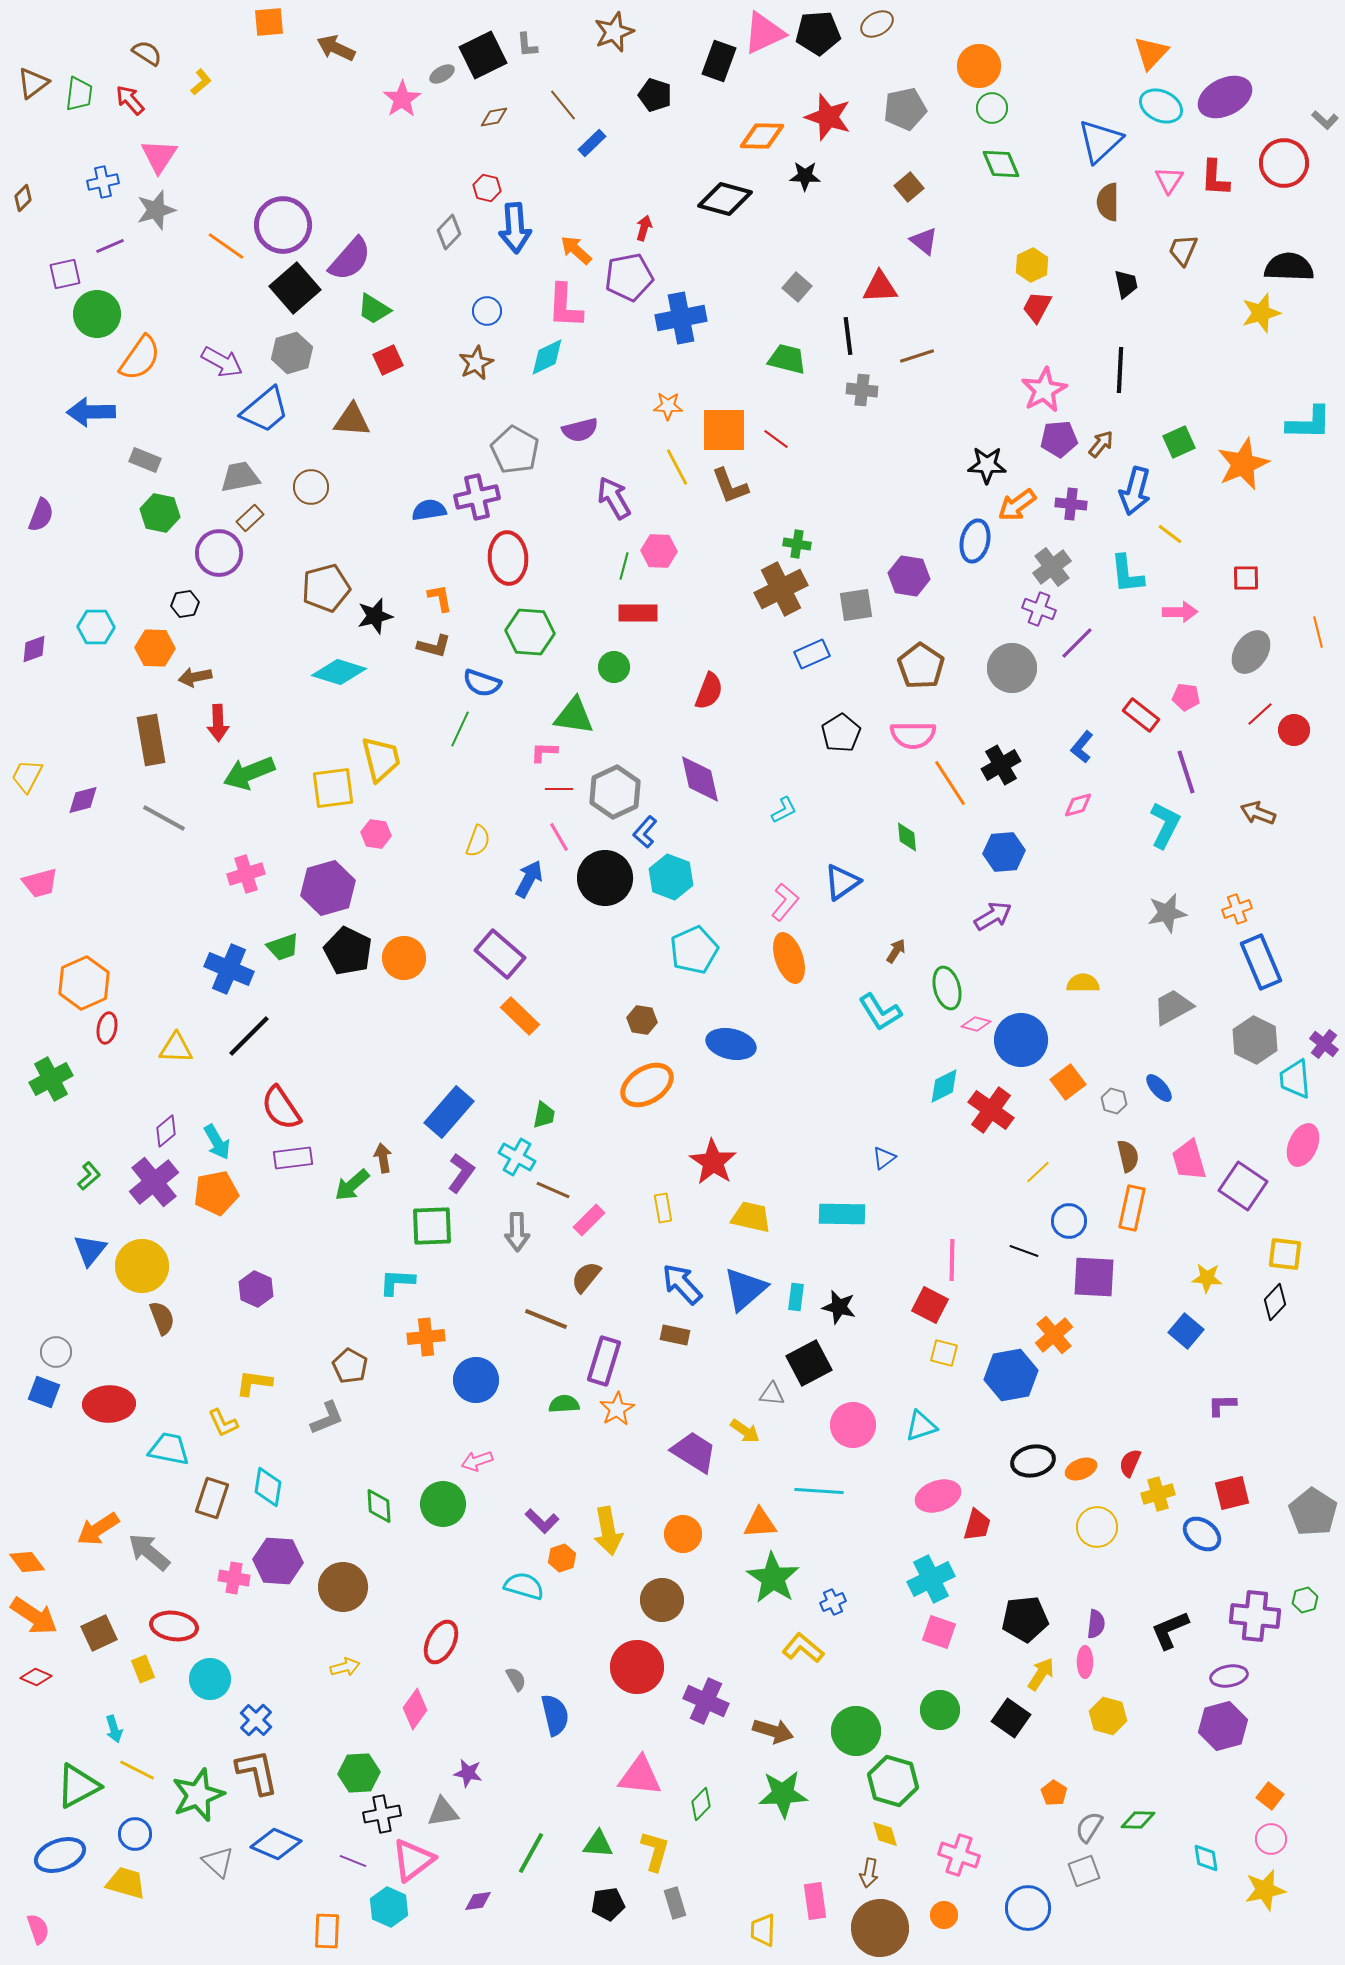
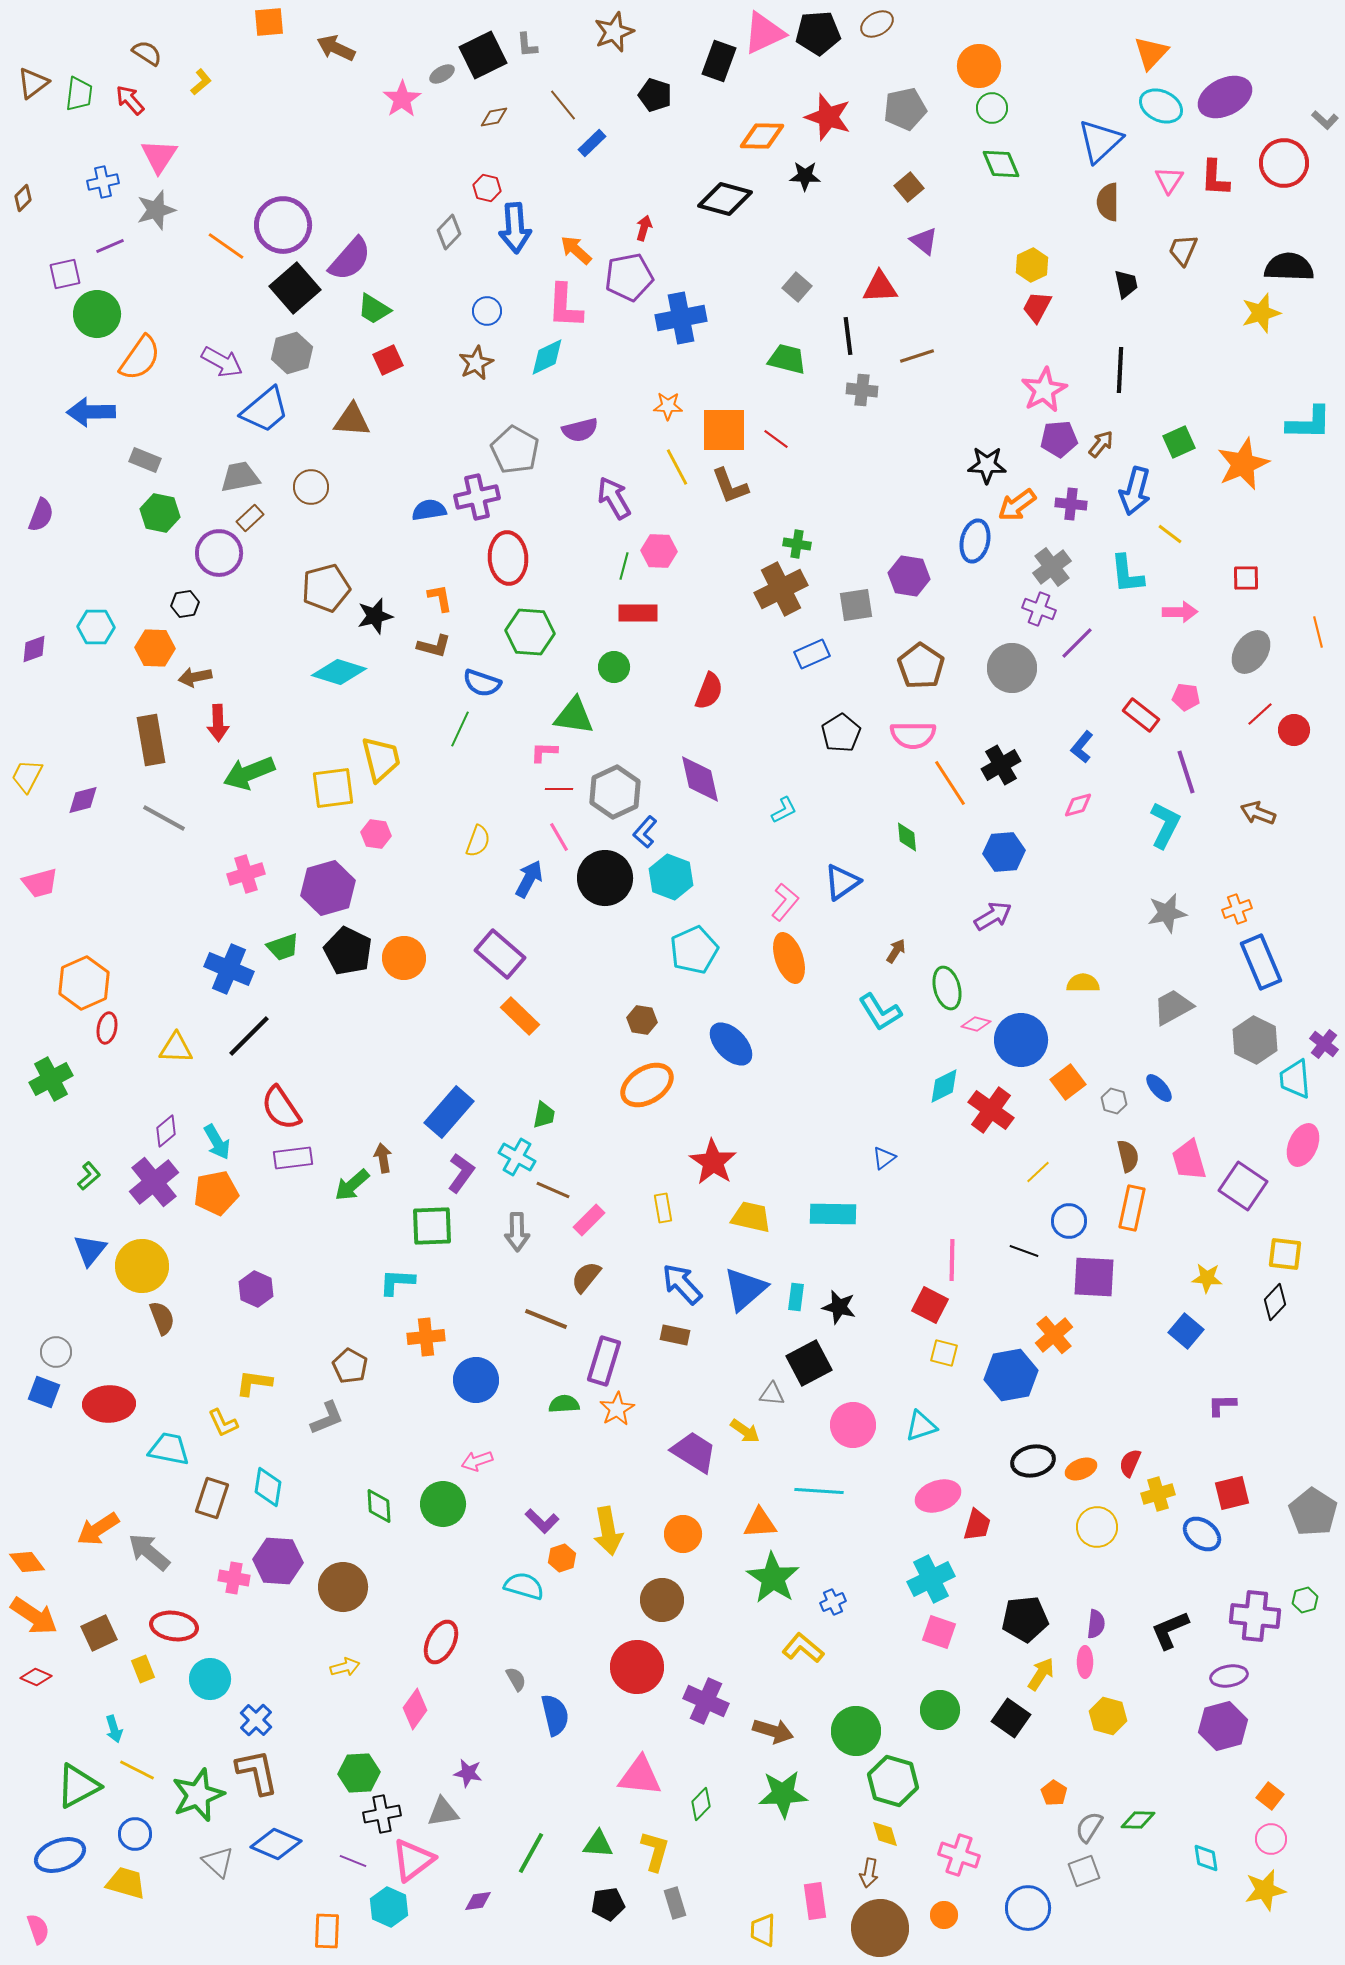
blue ellipse at (731, 1044): rotated 33 degrees clockwise
cyan rectangle at (842, 1214): moved 9 px left
